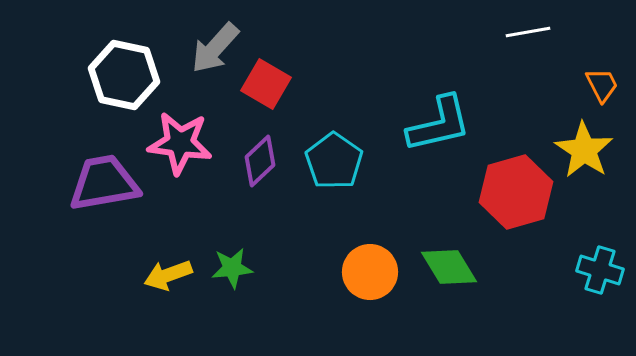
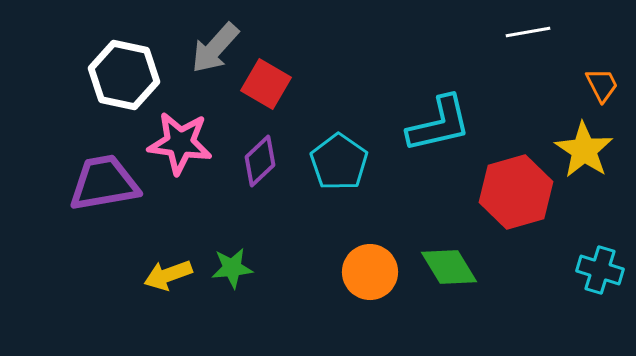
cyan pentagon: moved 5 px right, 1 px down
